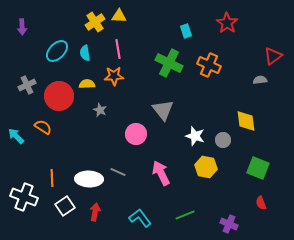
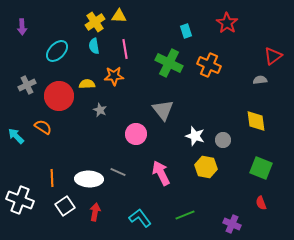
pink line: moved 7 px right
cyan semicircle: moved 9 px right, 7 px up
yellow diamond: moved 10 px right
green square: moved 3 px right
white cross: moved 4 px left, 3 px down
purple cross: moved 3 px right
